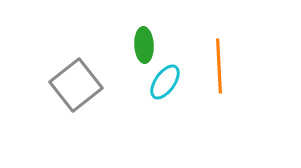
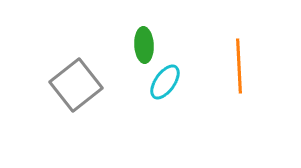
orange line: moved 20 px right
